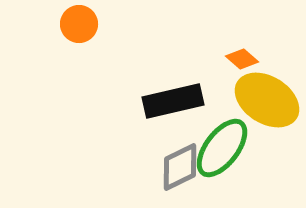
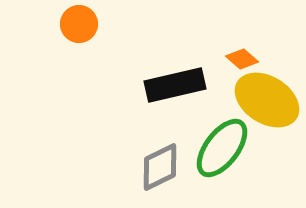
black rectangle: moved 2 px right, 16 px up
gray diamond: moved 20 px left
